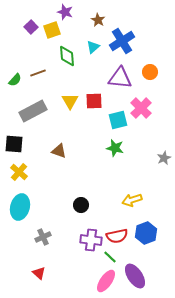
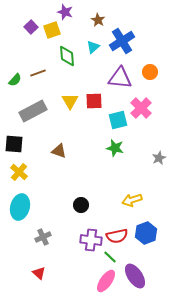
gray star: moved 5 px left
